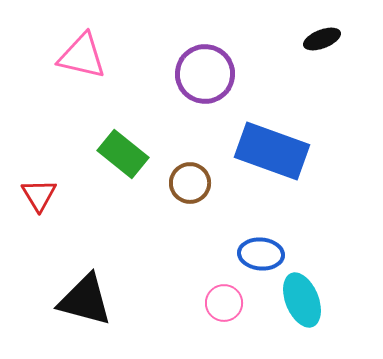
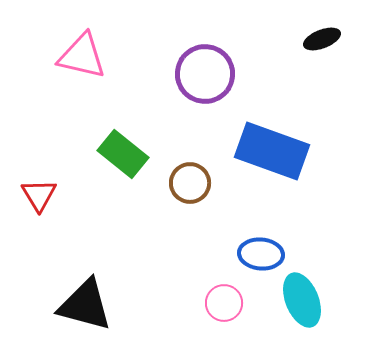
black triangle: moved 5 px down
